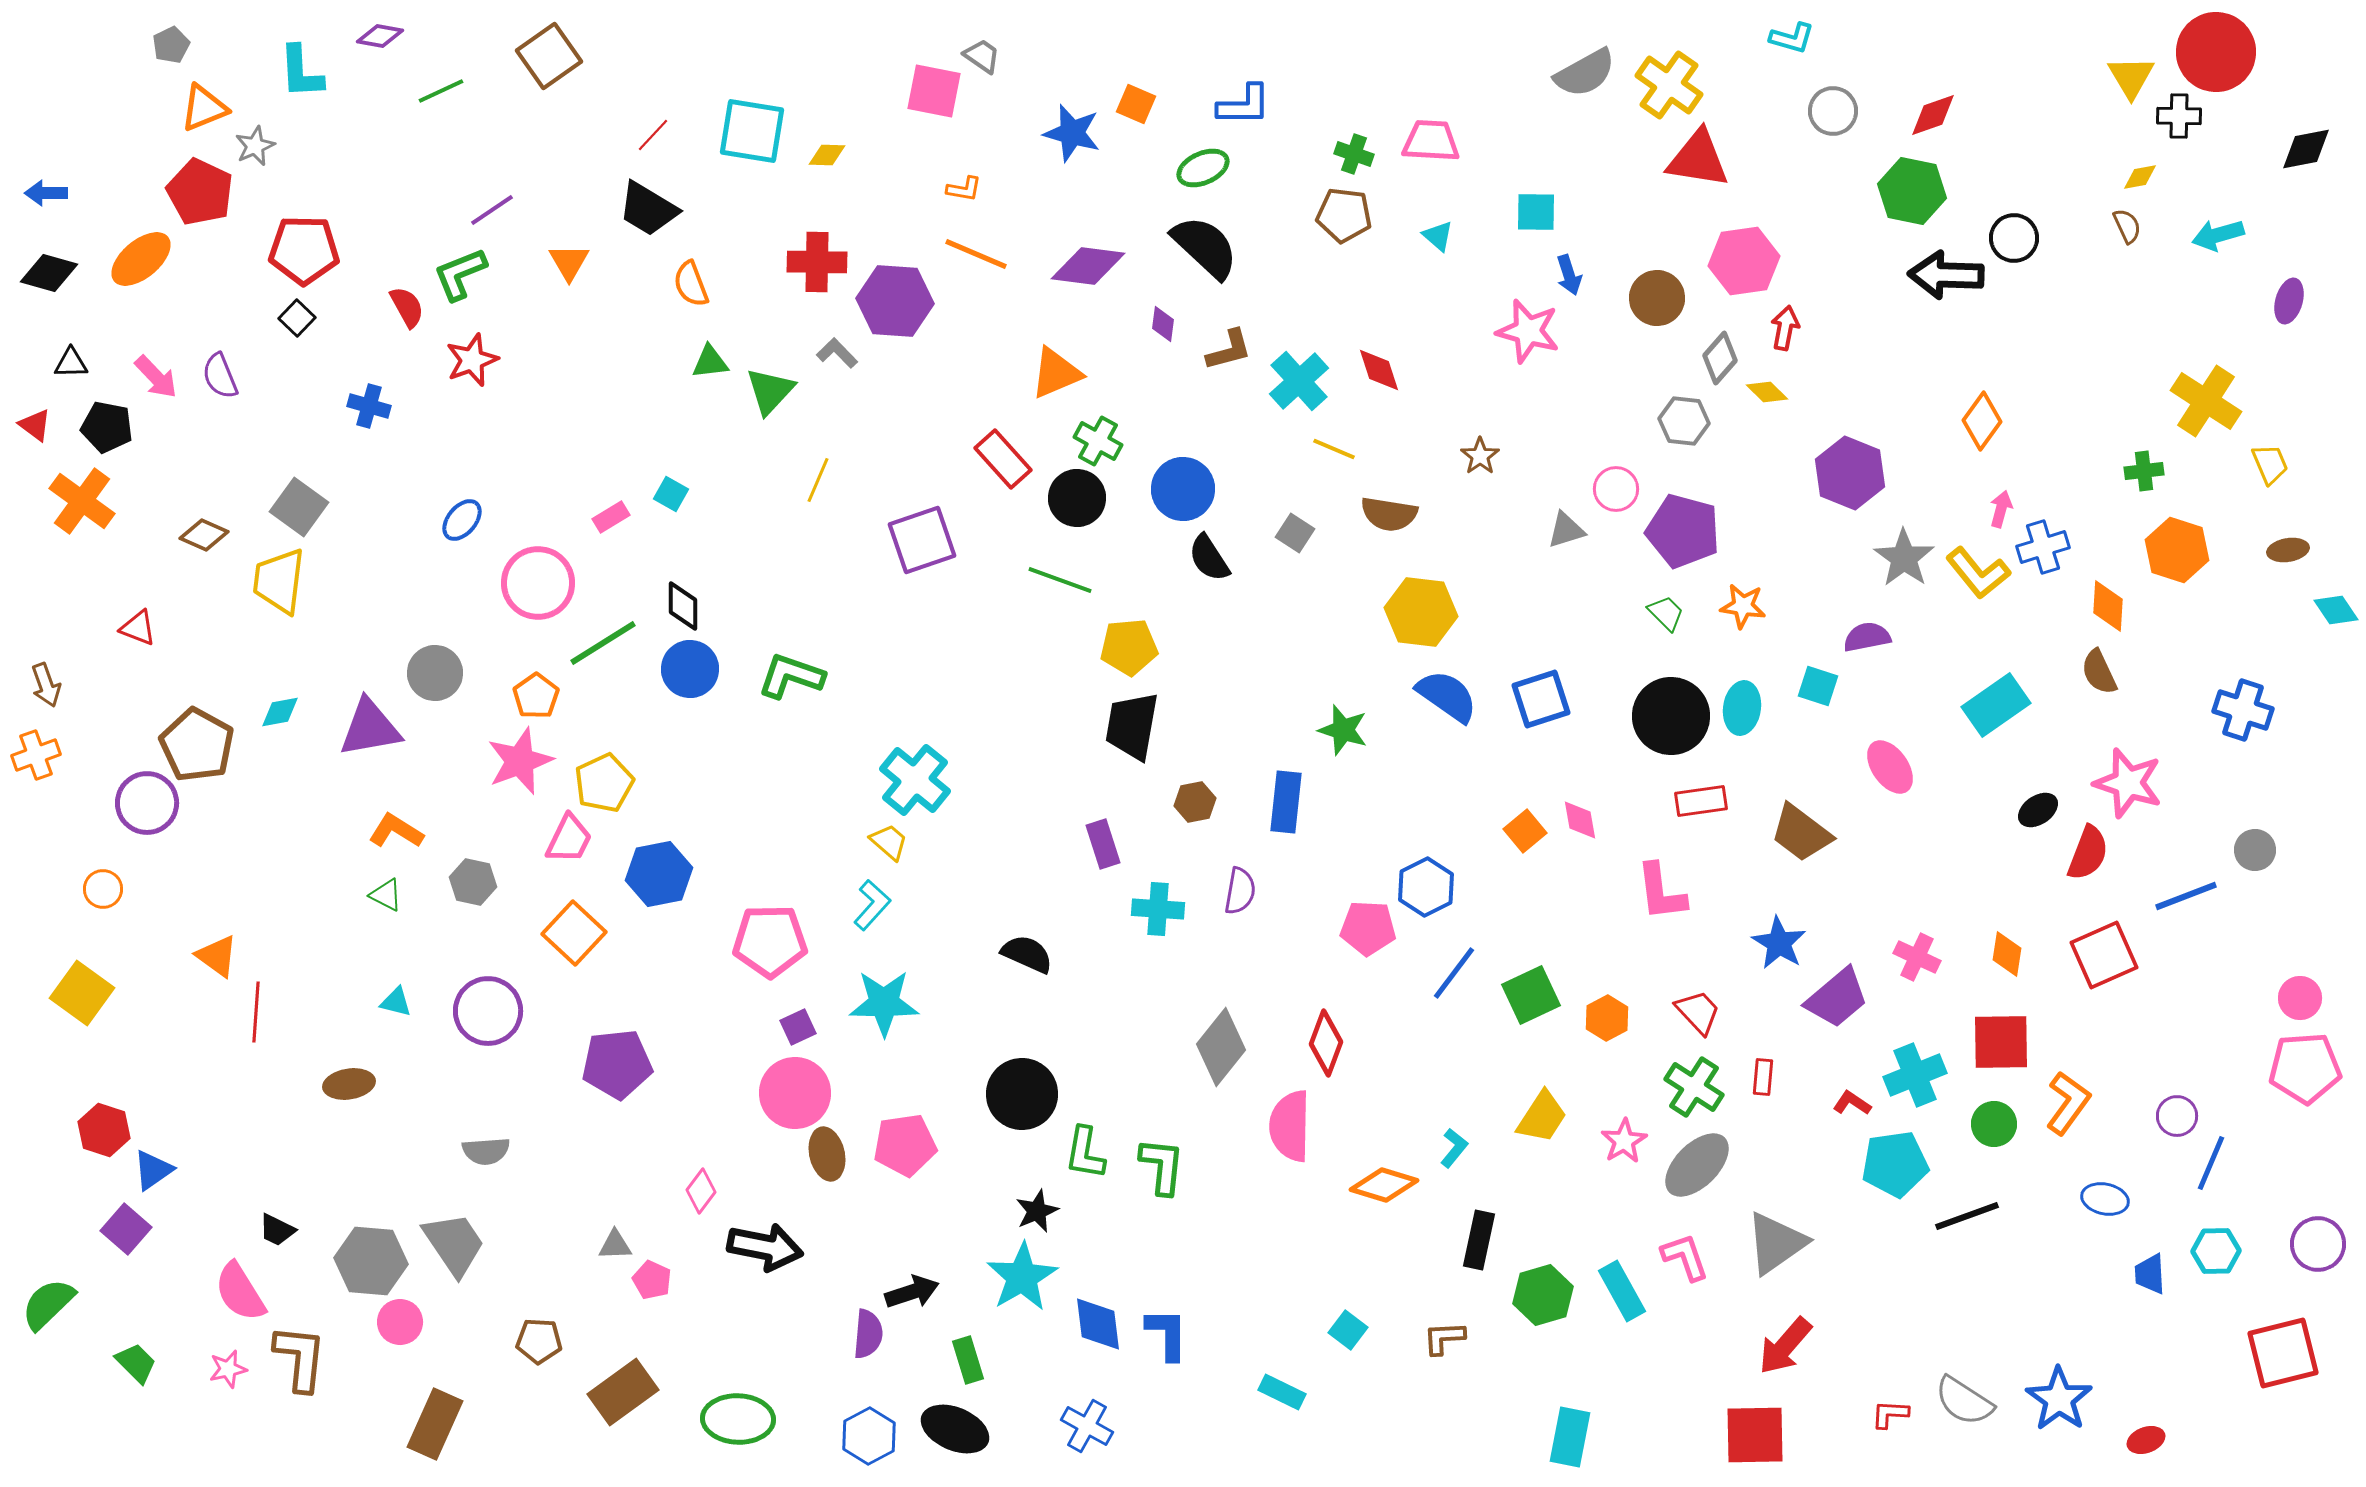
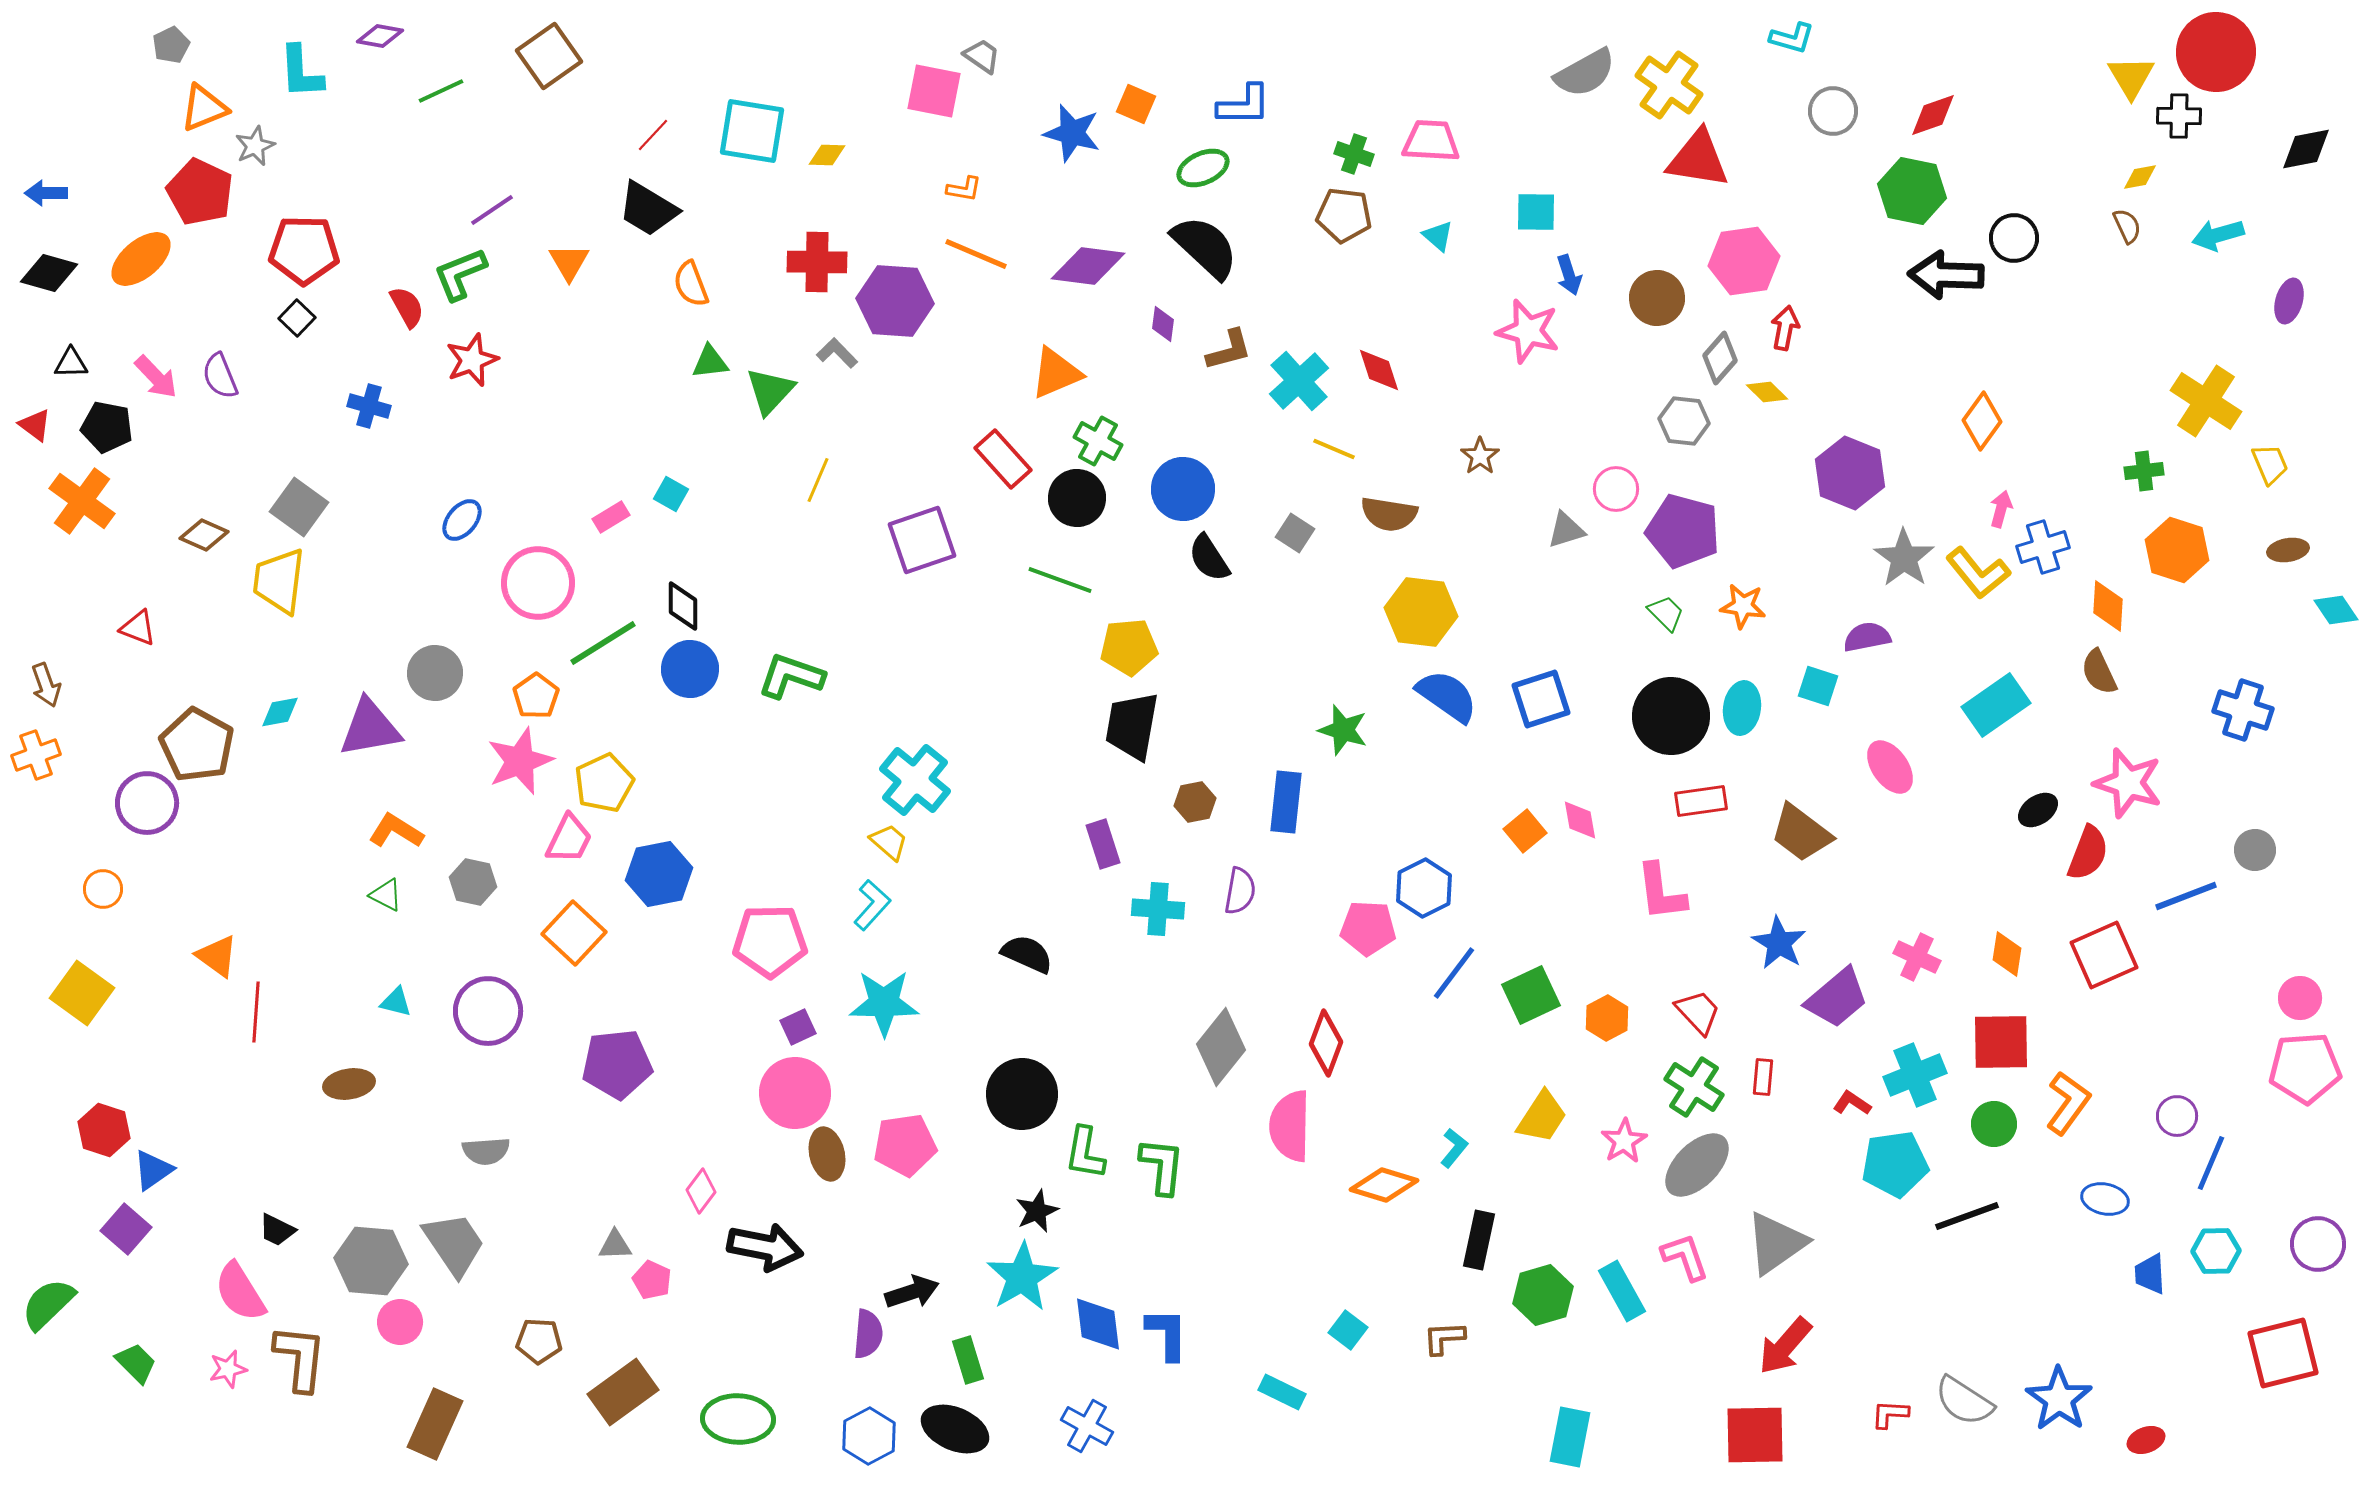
blue hexagon at (1426, 887): moved 2 px left, 1 px down
